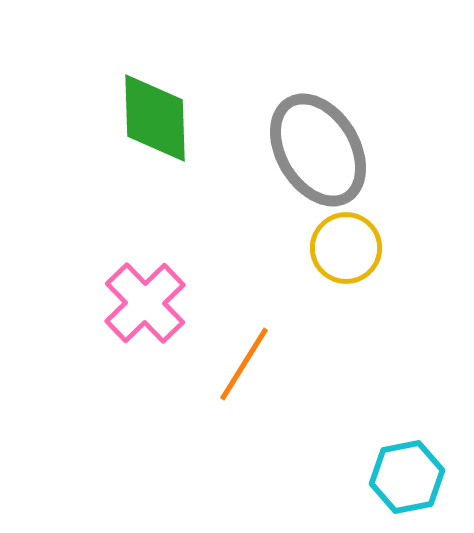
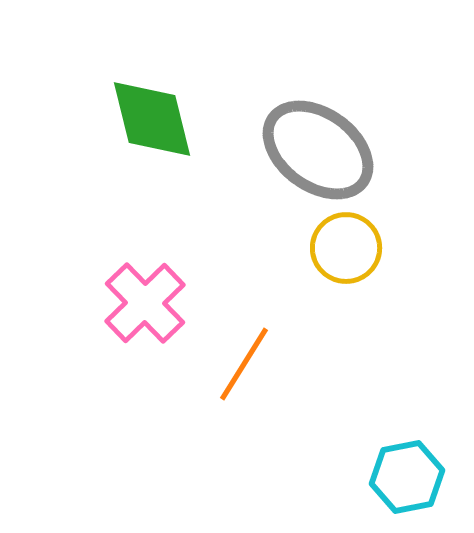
green diamond: moved 3 px left, 1 px down; rotated 12 degrees counterclockwise
gray ellipse: rotated 23 degrees counterclockwise
